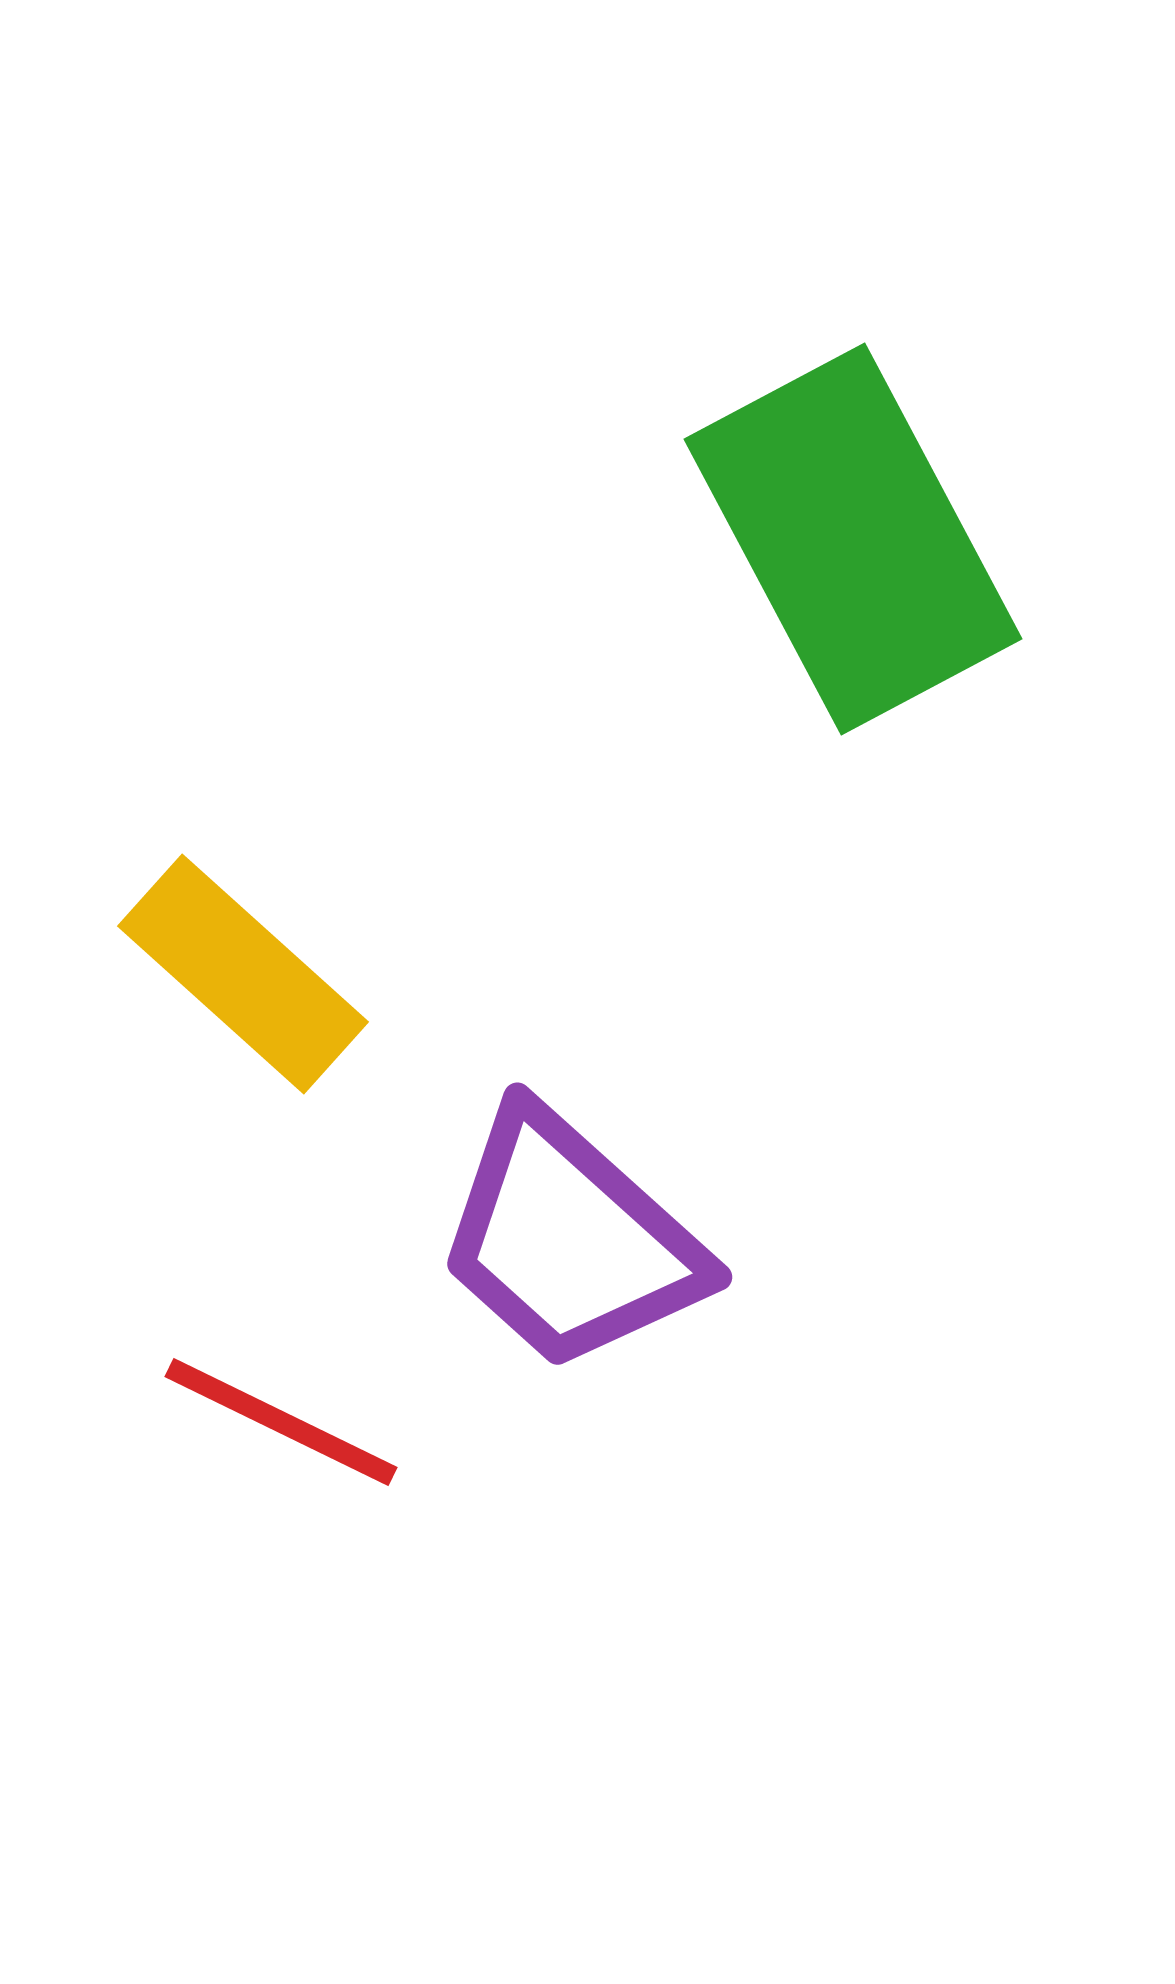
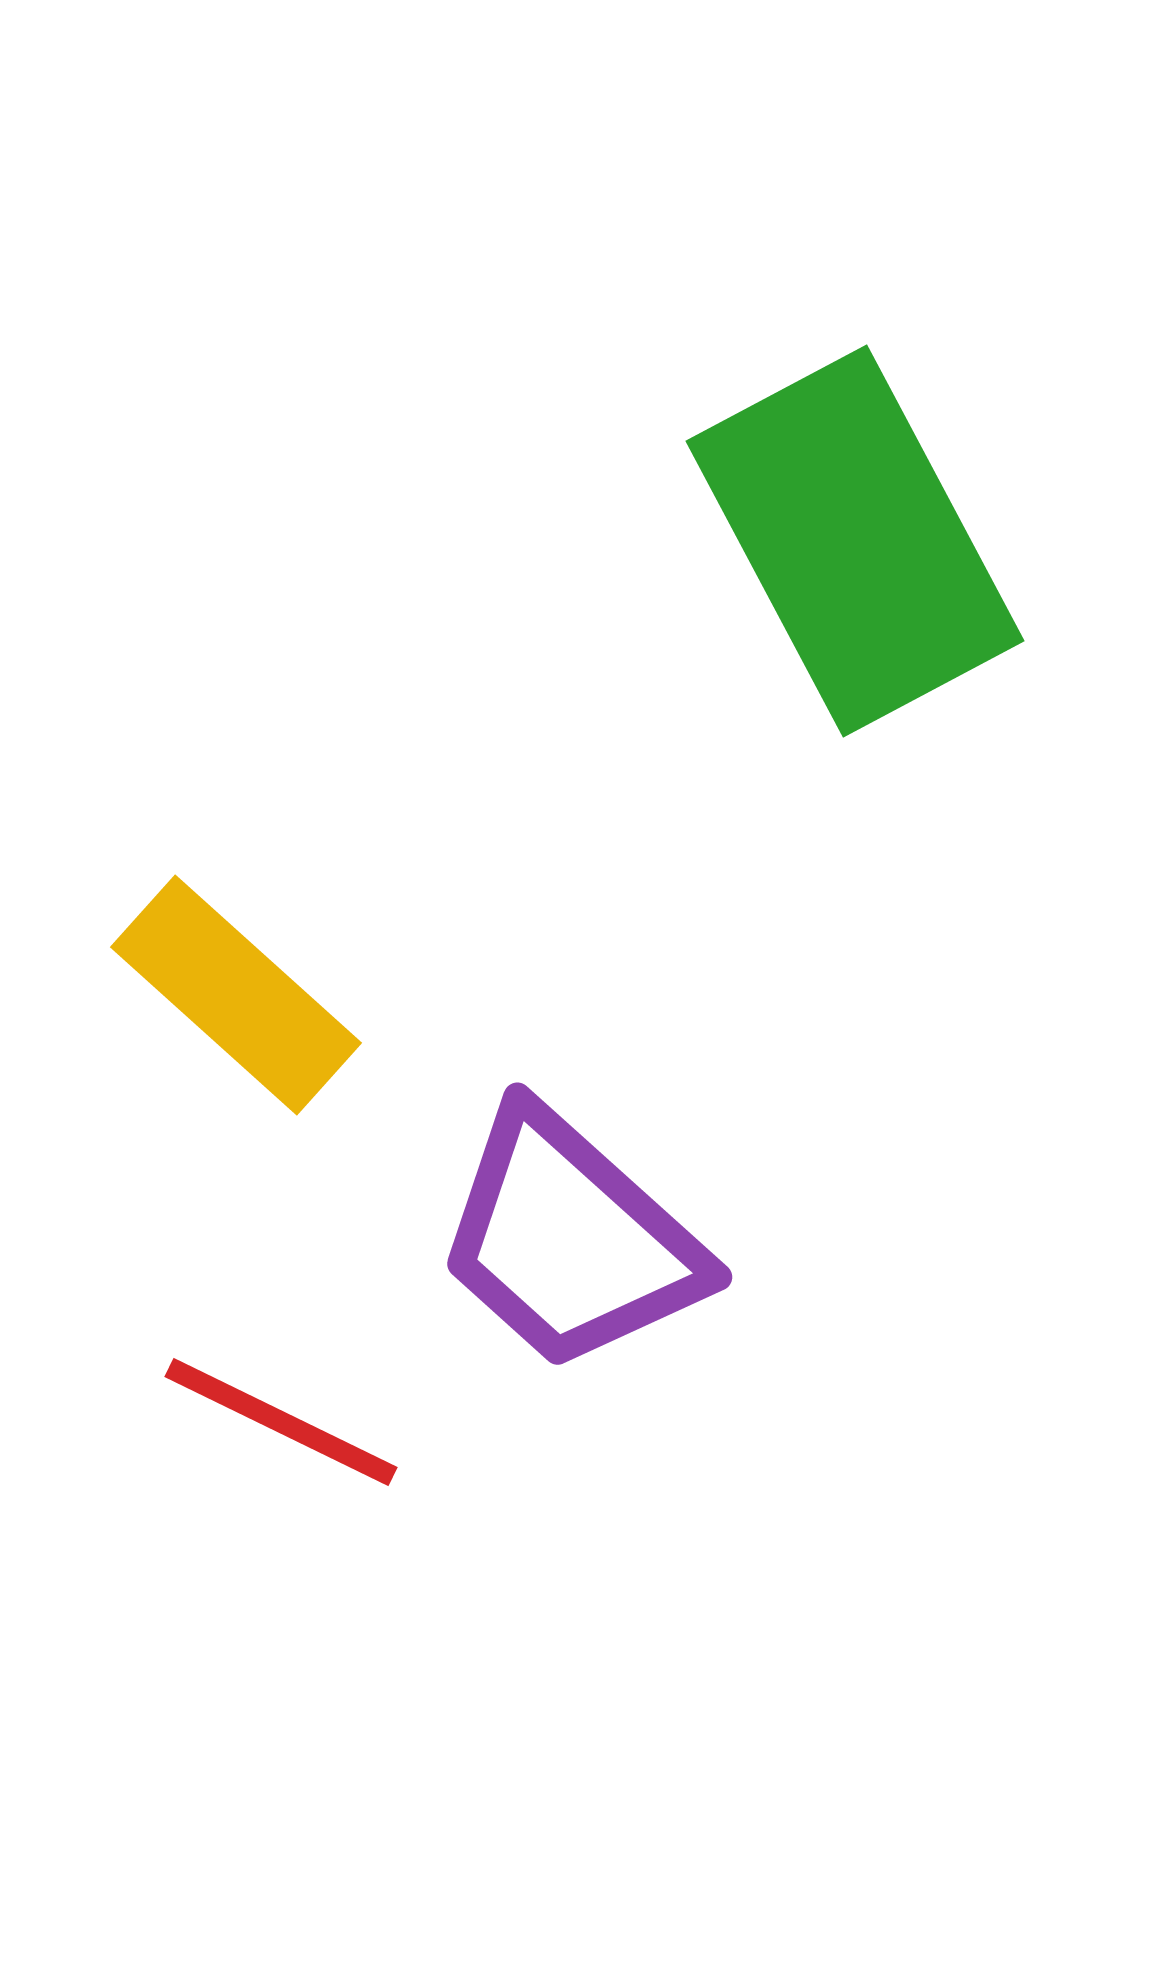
green rectangle: moved 2 px right, 2 px down
yellow rectangle: moved 7 px left, 21 px down
